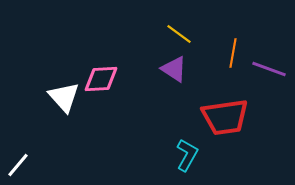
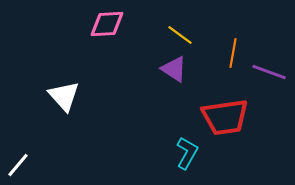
yellow line: moved 1 px right, 1 px down
purple line: moved 3 px down
pink diamond: moved 6 px right, 55 px up
white triangle: moved 1 px up
cyan L-shape: moved 2 px up
